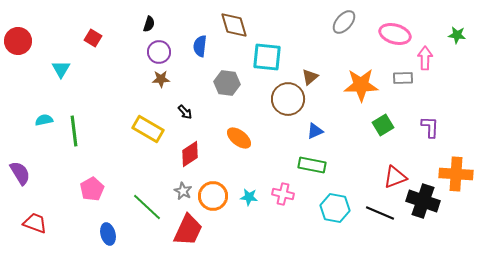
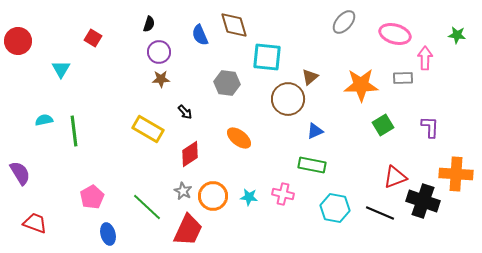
blue semicircle at (200, 46): moved 11 px up; rotated 30 degrees counterclockwise
pink pentagon at (92, 189): moved 8 px down
